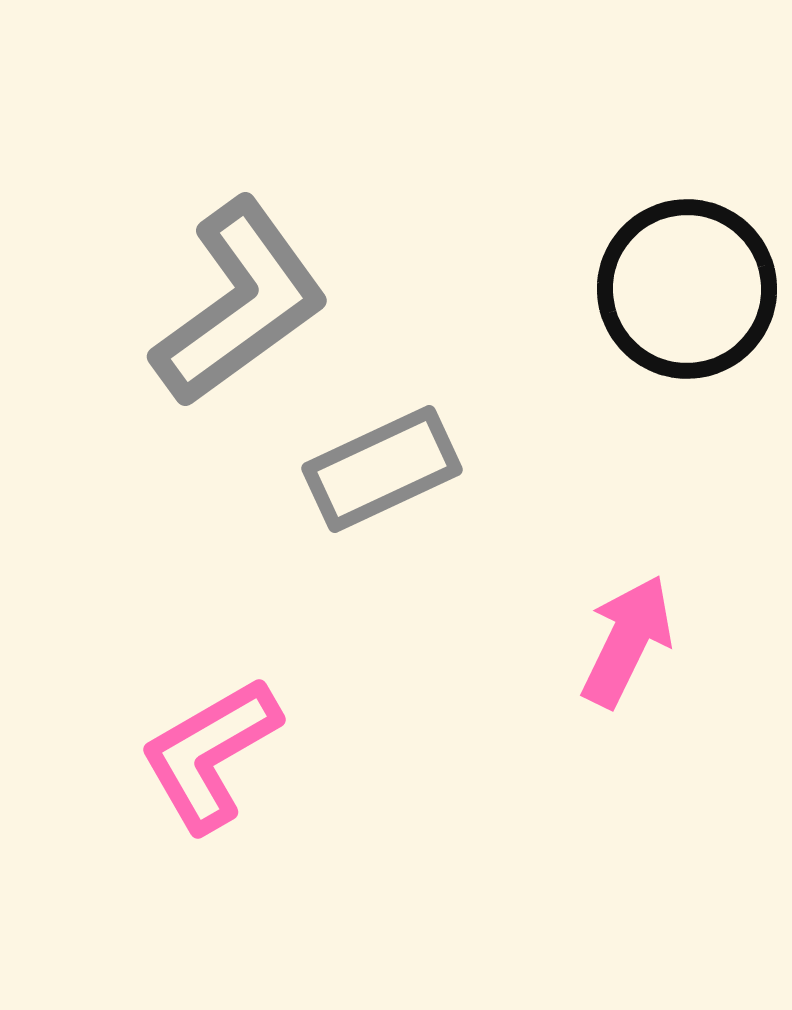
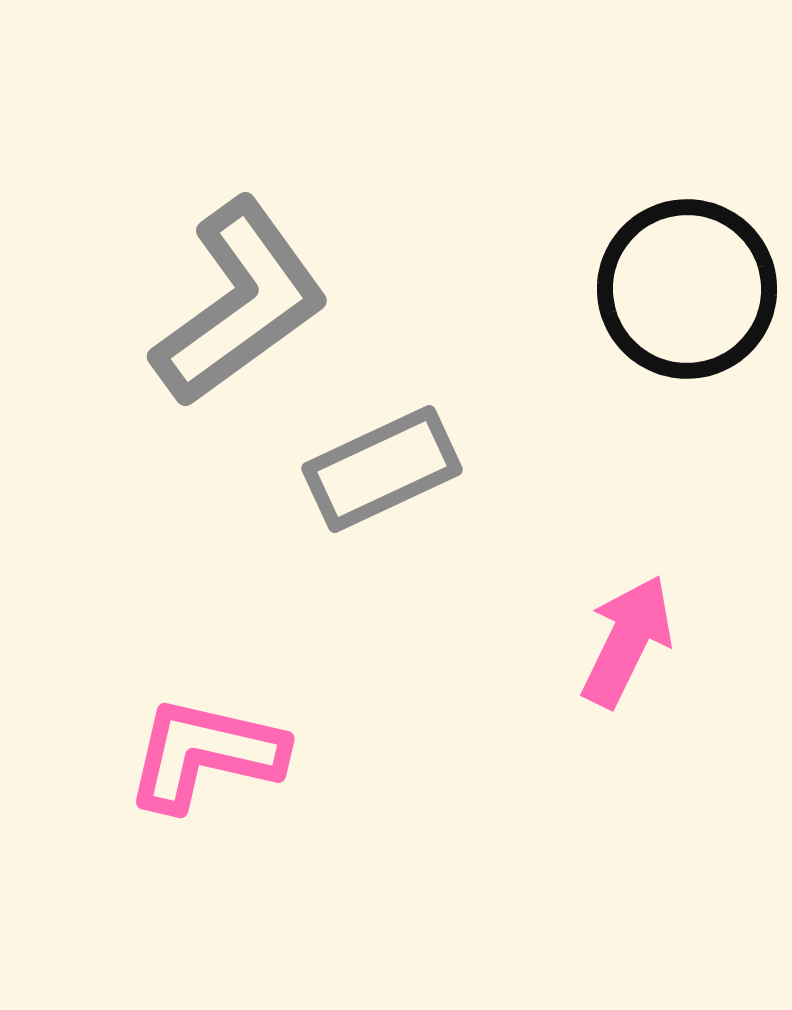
pink L-shape: moved 5 px left; rotated 43 degrees clockwise
